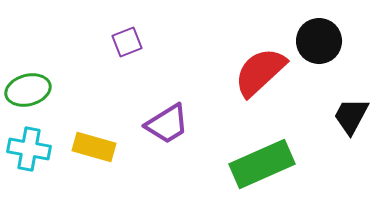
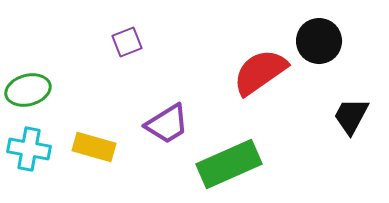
red semicircle: rotated 8 degrees clockwise
green rectangle: moved 33 px left
